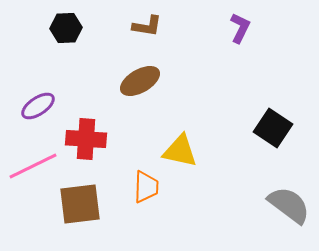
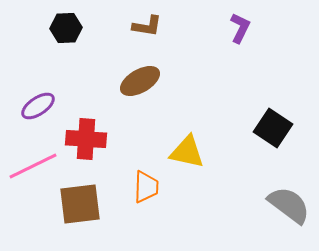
yellow triangle: moved 7 px right, 1 px down
